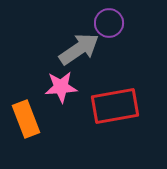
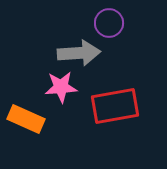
gray arrow: moved 4 px down; rotated 30 degrees clockwise
orange rectangle: rotated 45 degrees counterclockwise
